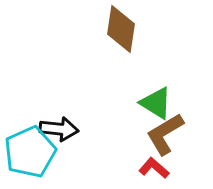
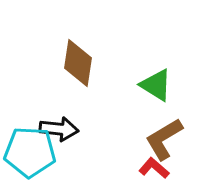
brown diamond: moved 43 px left, 34 px down
green triangle: moved 18 px up
brown L-shape: moved 1 px left, 5 px down
cyan pentagon: rotated 27 degrees clockwise
